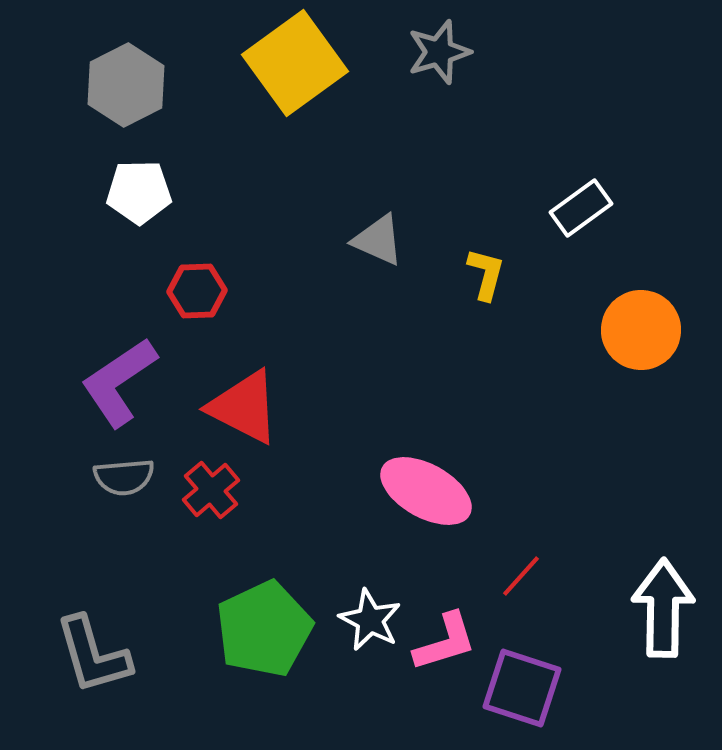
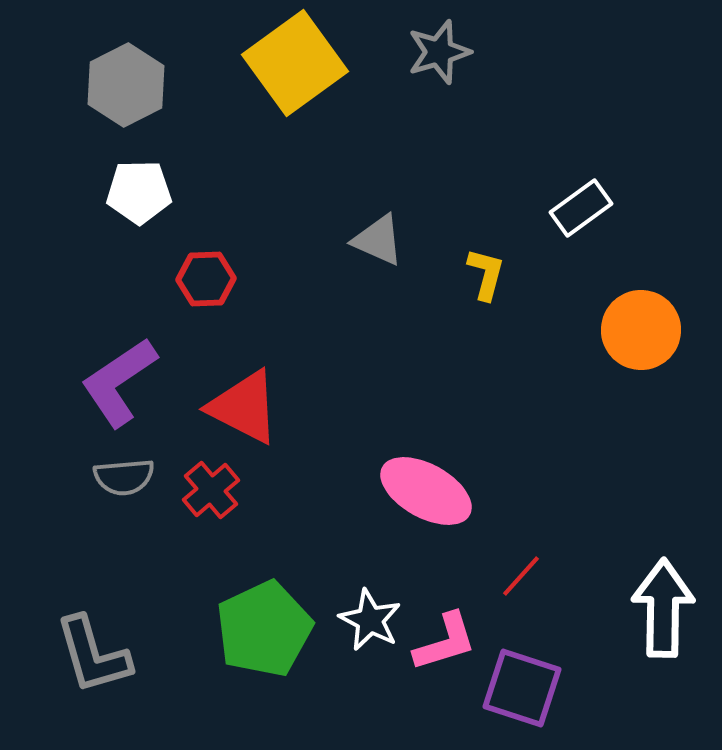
red hexagon: moved 9 px right, 12 px up
